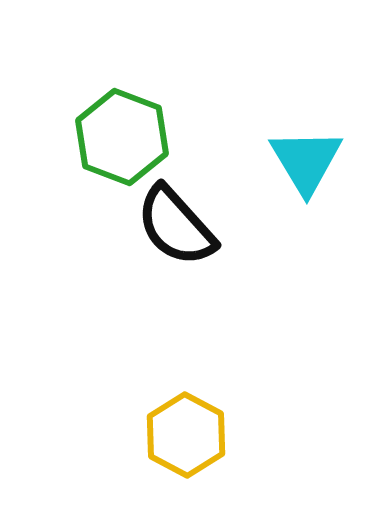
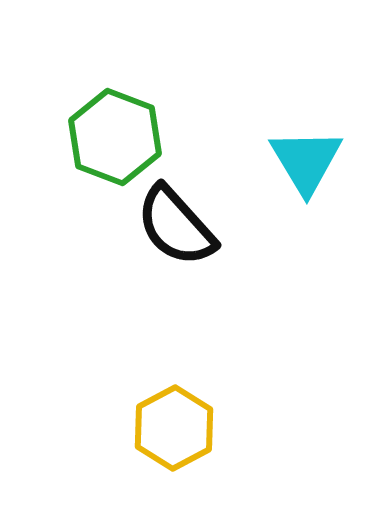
green hexagon: moved 7 px left
yellow hexagon: moved 12 px left, 7 px up; rotated 4 degrees clockwise
